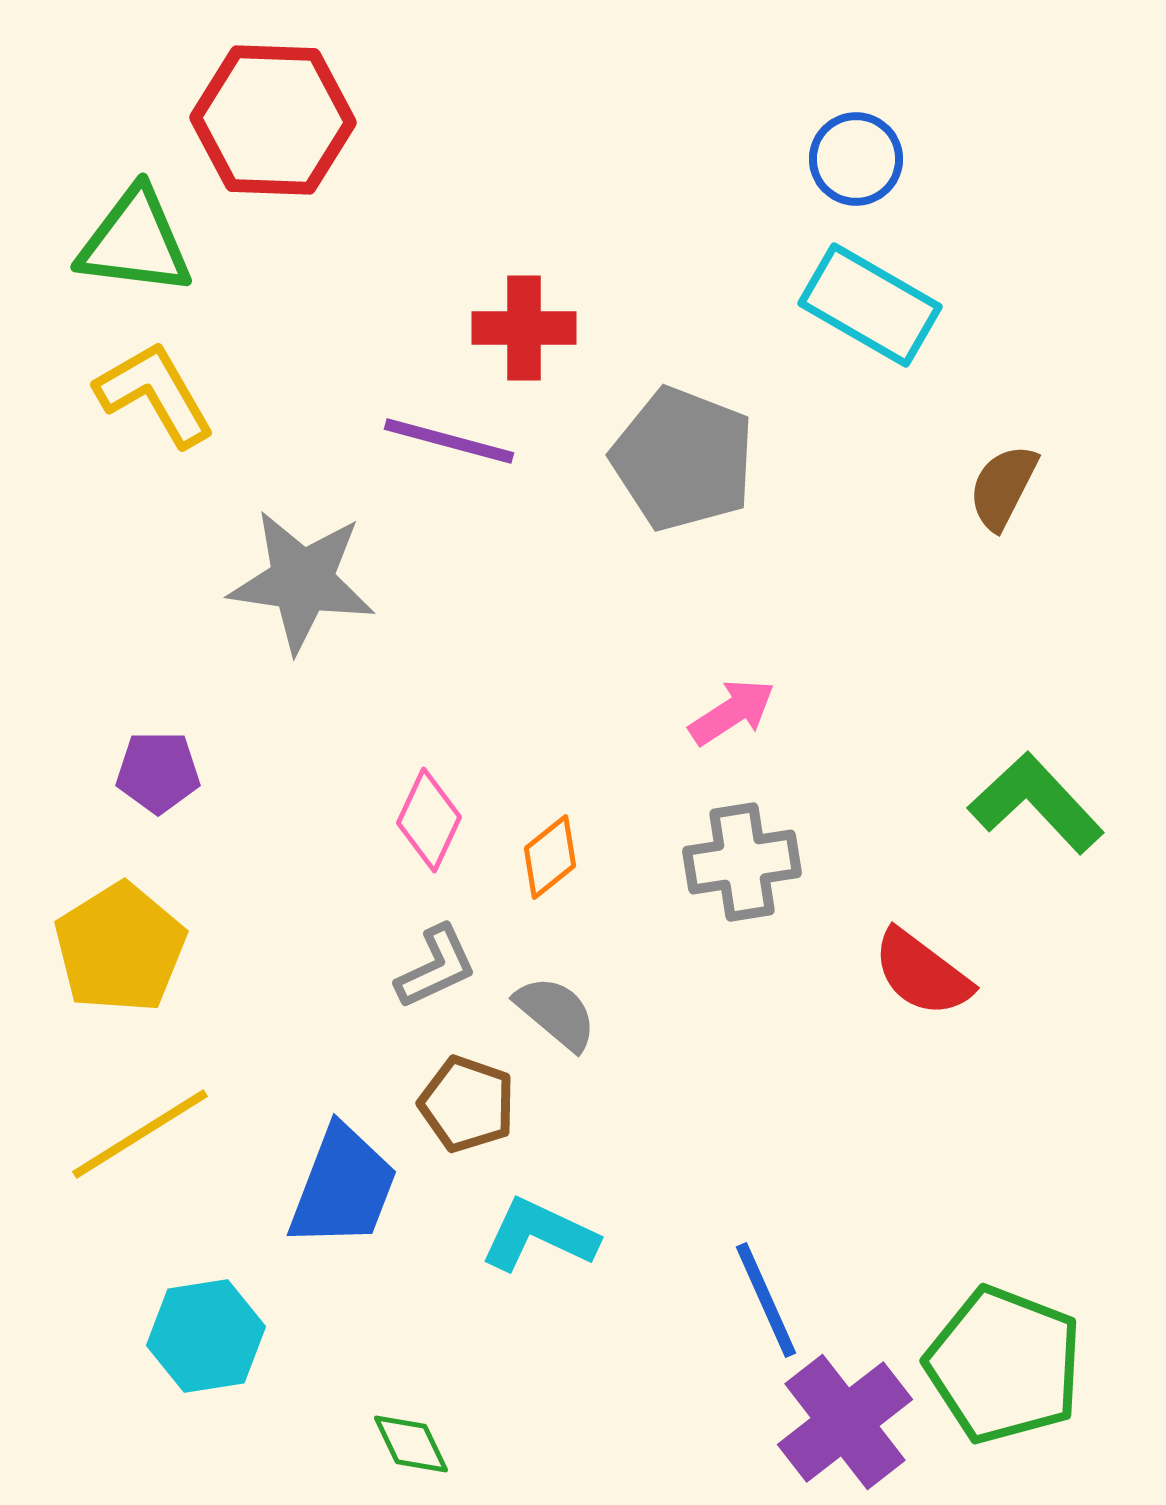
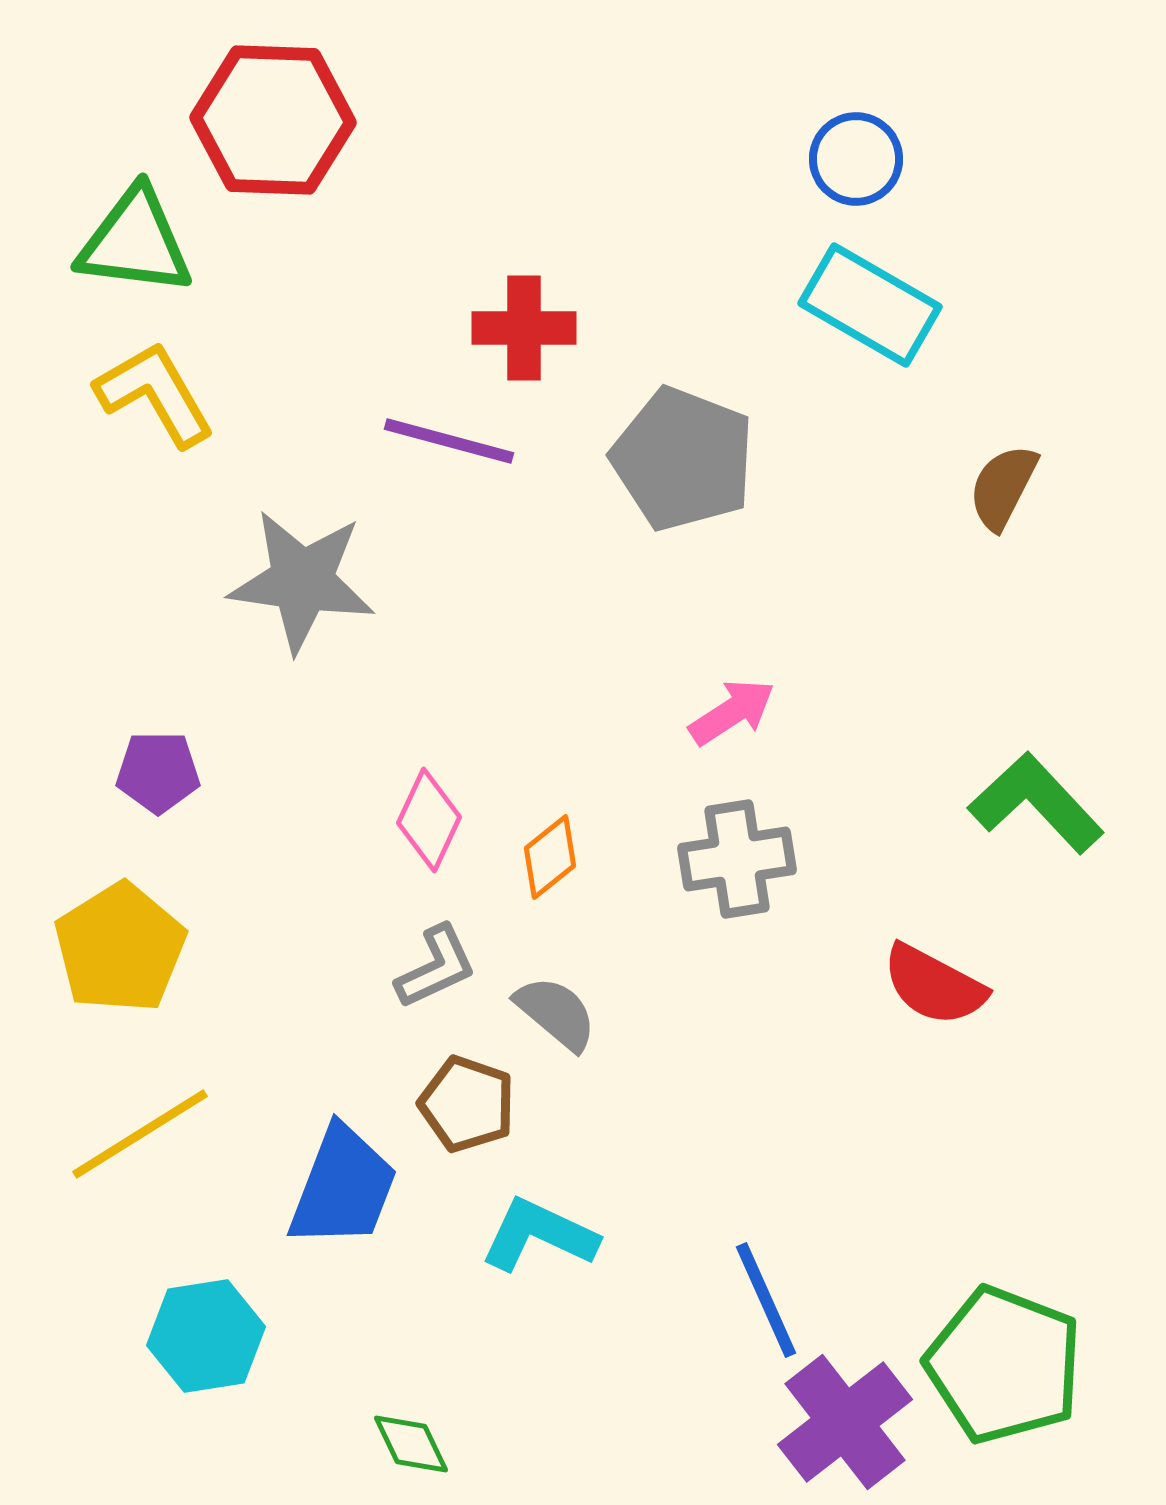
gray cross: moved 5 px left, 3 px up
red semicircle: moved 12 px right, 12 px down; rotated 9 degrees counterclockwise
